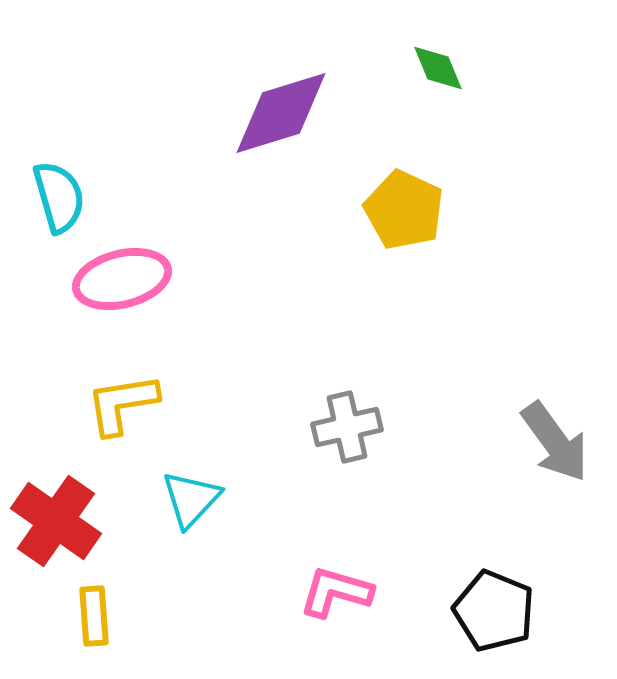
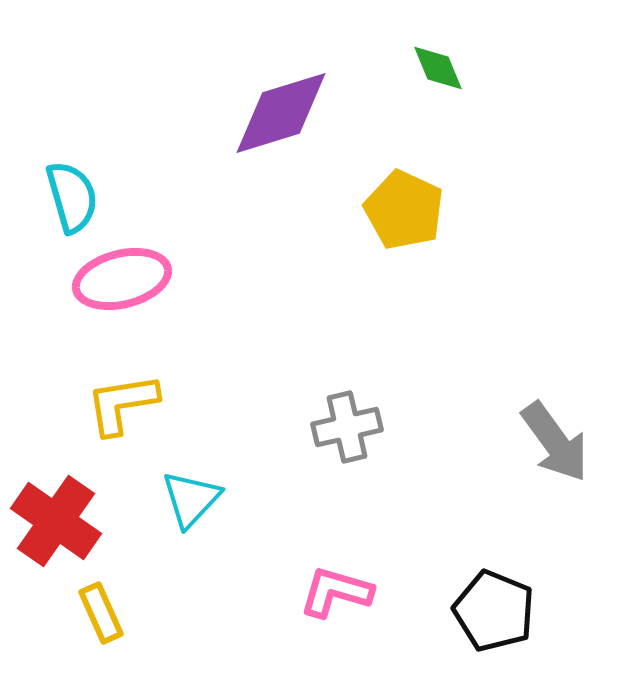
cyan semicircle: moved 13 px right
yellow rectangle: moved 7 px right, 3 px up; rotated 20 degrees counterclockwise
